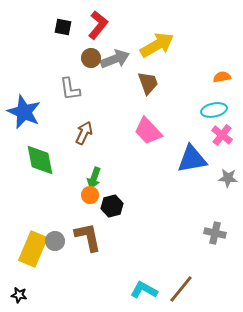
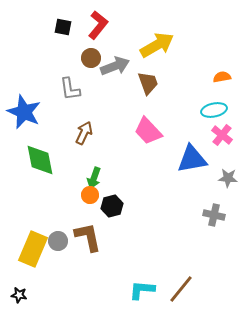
gray arrow: moved 7 px down
gray cross: moved 1 px left, 18 px up
gray circle: moved 3 px right
cyan L-shape: moved 2 px left; rotated 24 degrees counterclockwise
